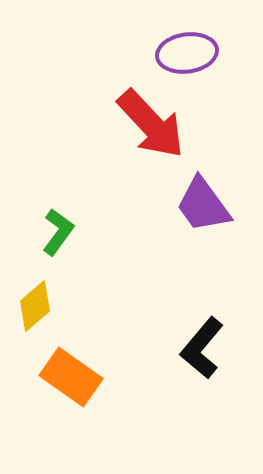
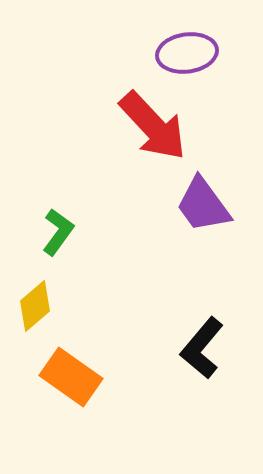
red arrow: moved 2 px right, 2 px down
